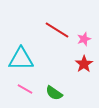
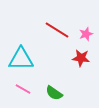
pink star: moved 2 px right, 5 px up
red star: moved 3 px left, 6 px up; rotated 30 degrees counterclockwise
pink line: moved 2 px left
